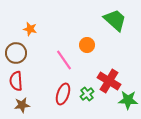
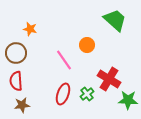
red cross: moved 2 px up
